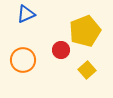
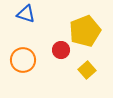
blue triangle: rotated 42 degrees clockwise
